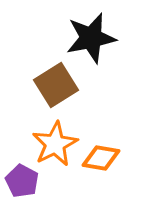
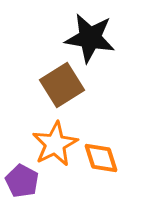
black star: moved 1 px left; rotated 21 degrees clockwise
brown square: moved 6 px right
orange diamond: rotated 63 degrees clockwise
